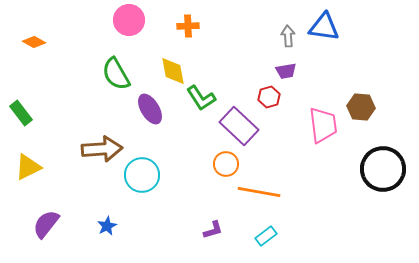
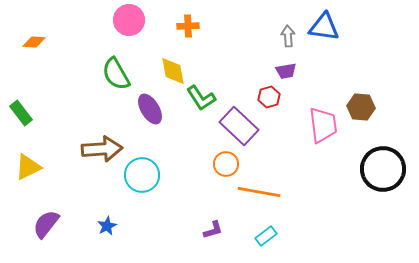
orange diamond: rotated 25 degrees counterclockwise
